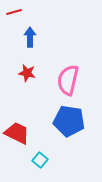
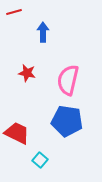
blue arrow: moved 13 px right, 5 px up
blue pentagon: moved 2 px left
